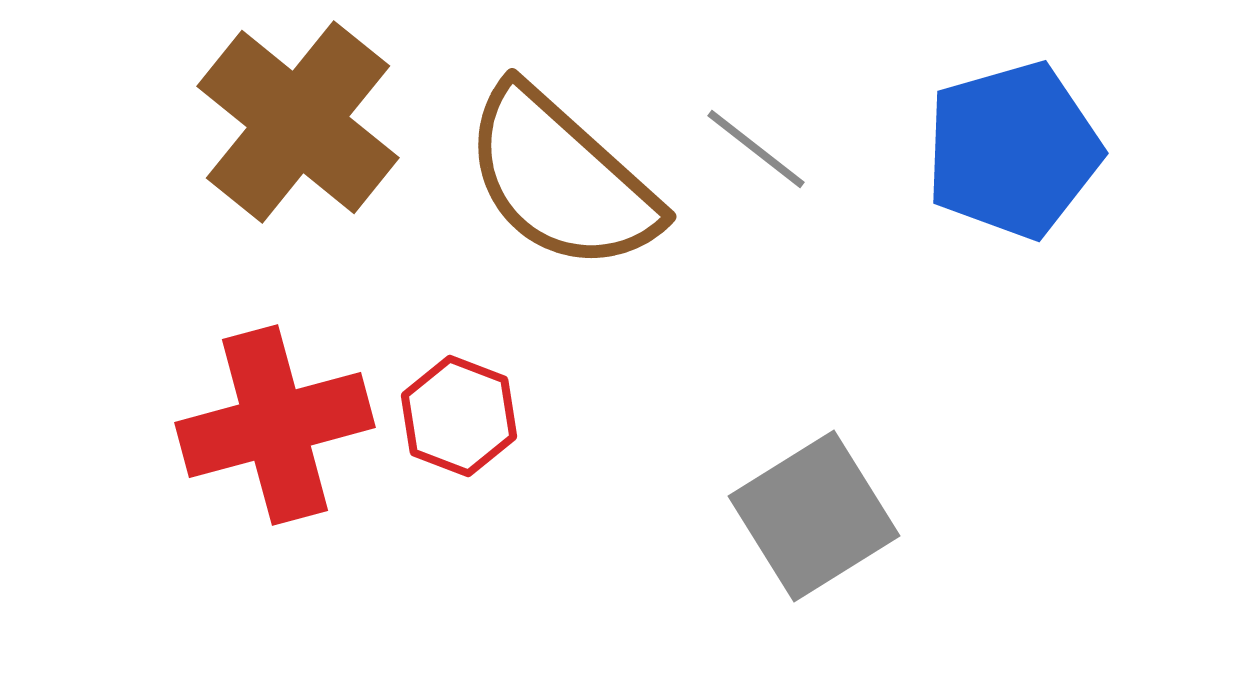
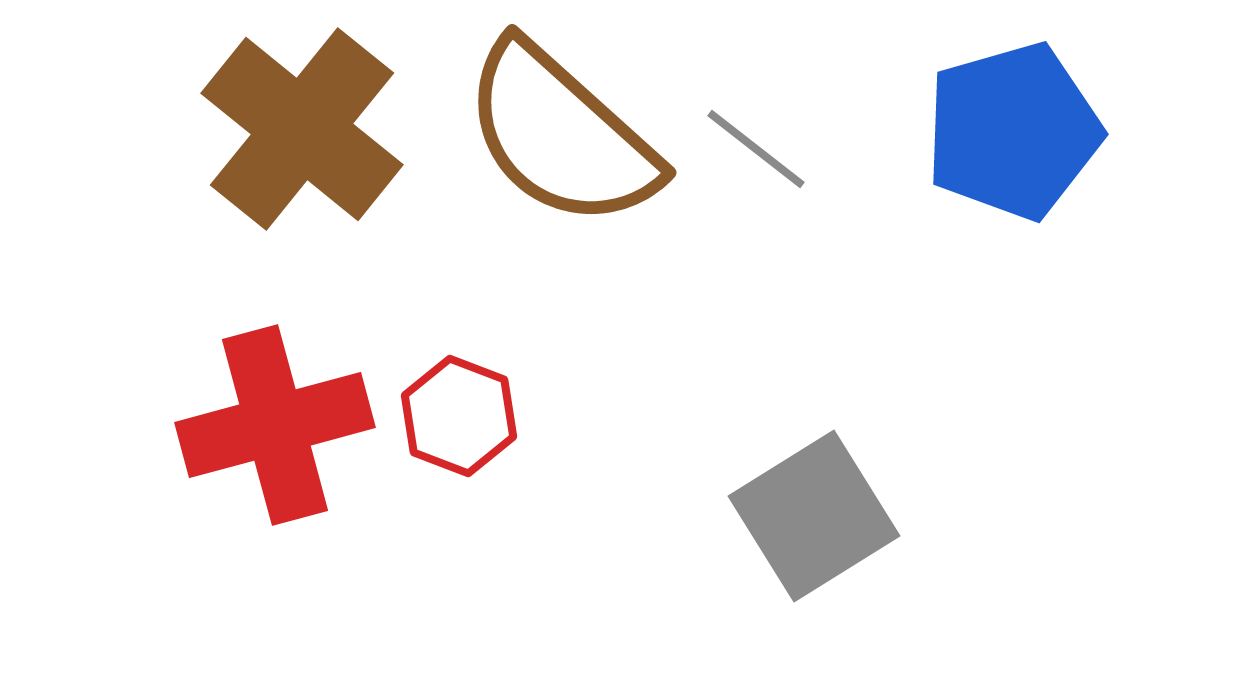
brown cross: moved 4 px right, 7 px down
blue pentagon: moved 19 px up
brown semicircle: moved 44 px up
